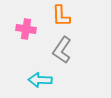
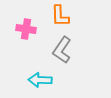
orange L-shape: moved 1 px left
